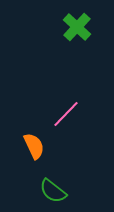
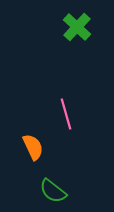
pink line: rotated 60 degrees counterclockwise
orange semicircle: moved 1 px left, 1 px down
